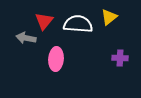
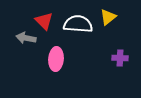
yellow triangle: moved 1 px left
red triangle: rotated 24 degrees counterclockwise
